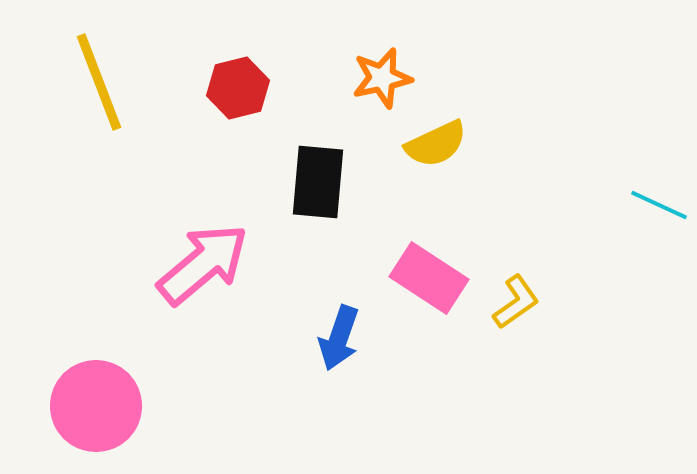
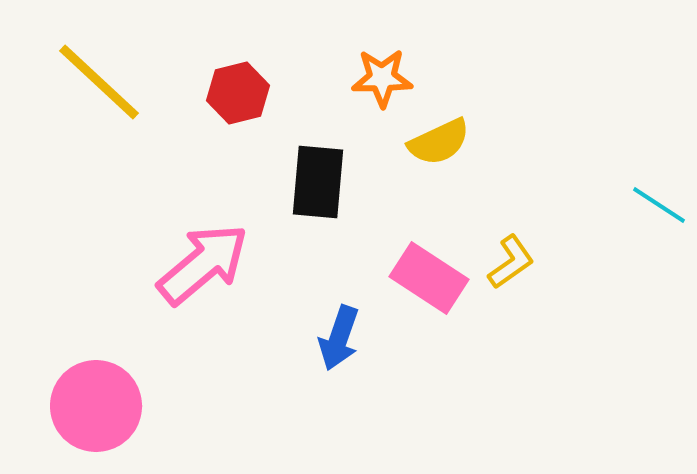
orange star: rotated 12 degrees clockwise
yellow line: rotated 26 degrees counterclockwise
red hexagon: moved 5 px down
yellow semicircle: moved 3 px right, 2 px up
cyan line: rotated 8 degrees clockwise
yellow L-shape: moved 5 px left, 40 px up
